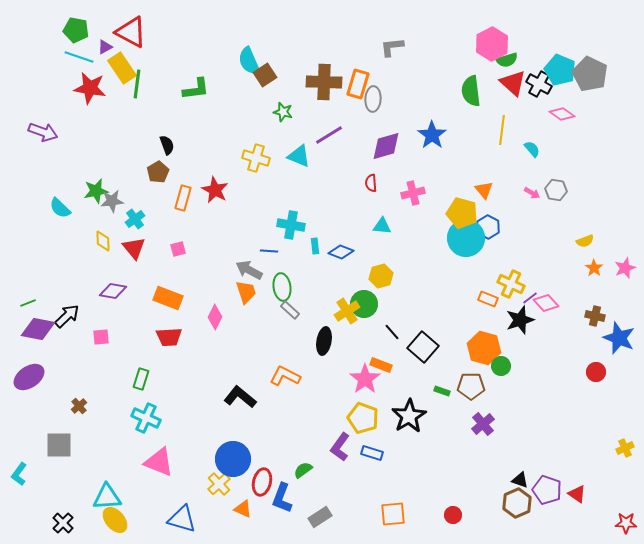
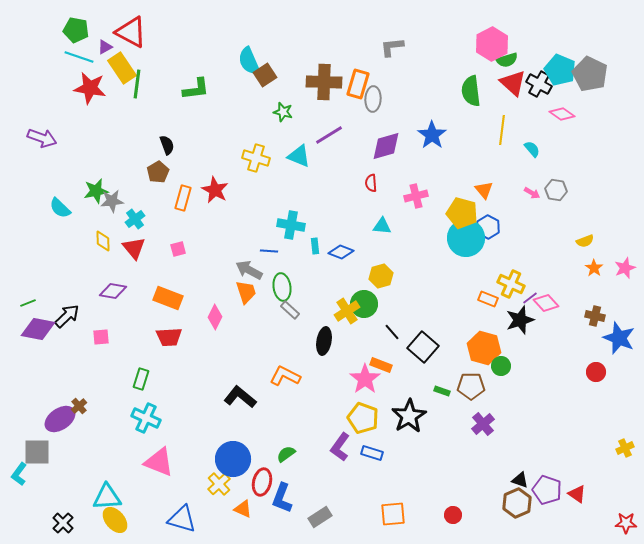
purple arrow at (43, 132): moved 1 px left, 6 px down
pink cross at (413, 193): moved 3 px right, 3 px down
purple ellipse at (29, 377): moved 31 px right, 42 px down
gray square at (59, 445): moved 22 px left, 7 px down
green semicircle at (303, 470): moved 17 px left, 16 px up
